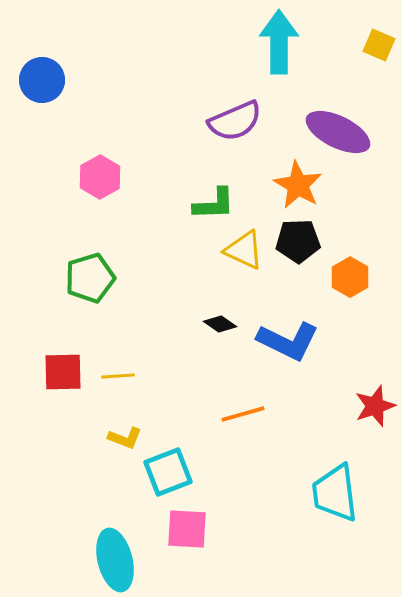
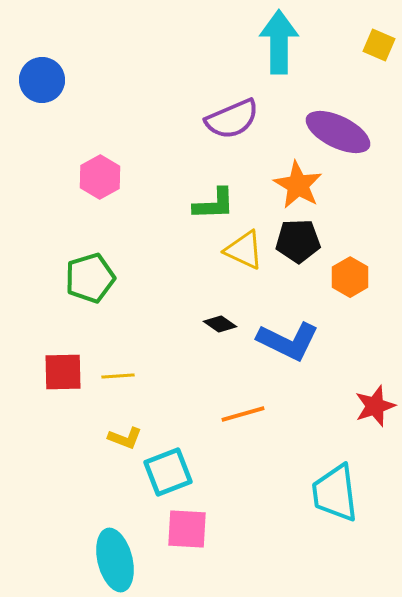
purple semicircle: moved 3 px left, 2 px up
